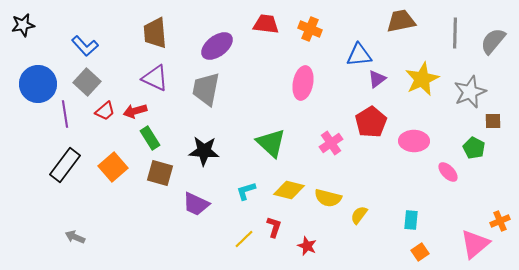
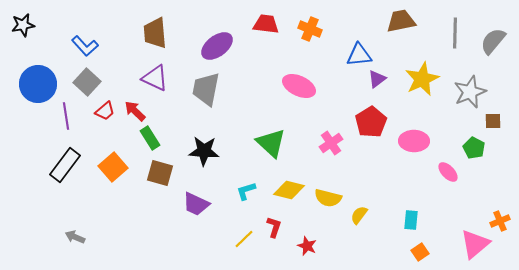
pink ellipse at (303, 83): moved 4 px left, 3 px down; rotated 76 degrees counterclockwise
red arrow at (135, 111): rotated 60 degrees clockwise
purple line at (65, 114): moved 1 px right, 2 px down
